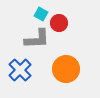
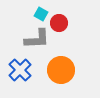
orange circle: moved 5 px left, 1 px down
